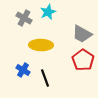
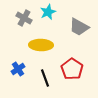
gray trapezoid: moved 3 px left, 7 px up
red pentagon: moved 11 px left, 9 px down
blue cross: moved 5 px left, 1 px up; rotated 24 degrees clockwise
